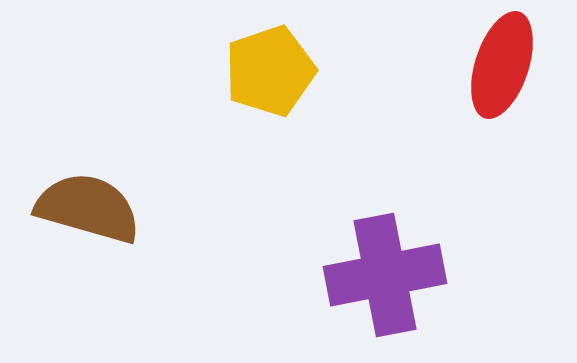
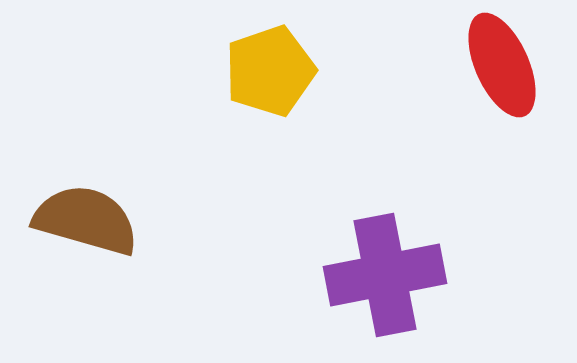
red ellipse: rotated 42 degrees counterclockwise
brown semicircle: moved 2 px left, 12 px down
